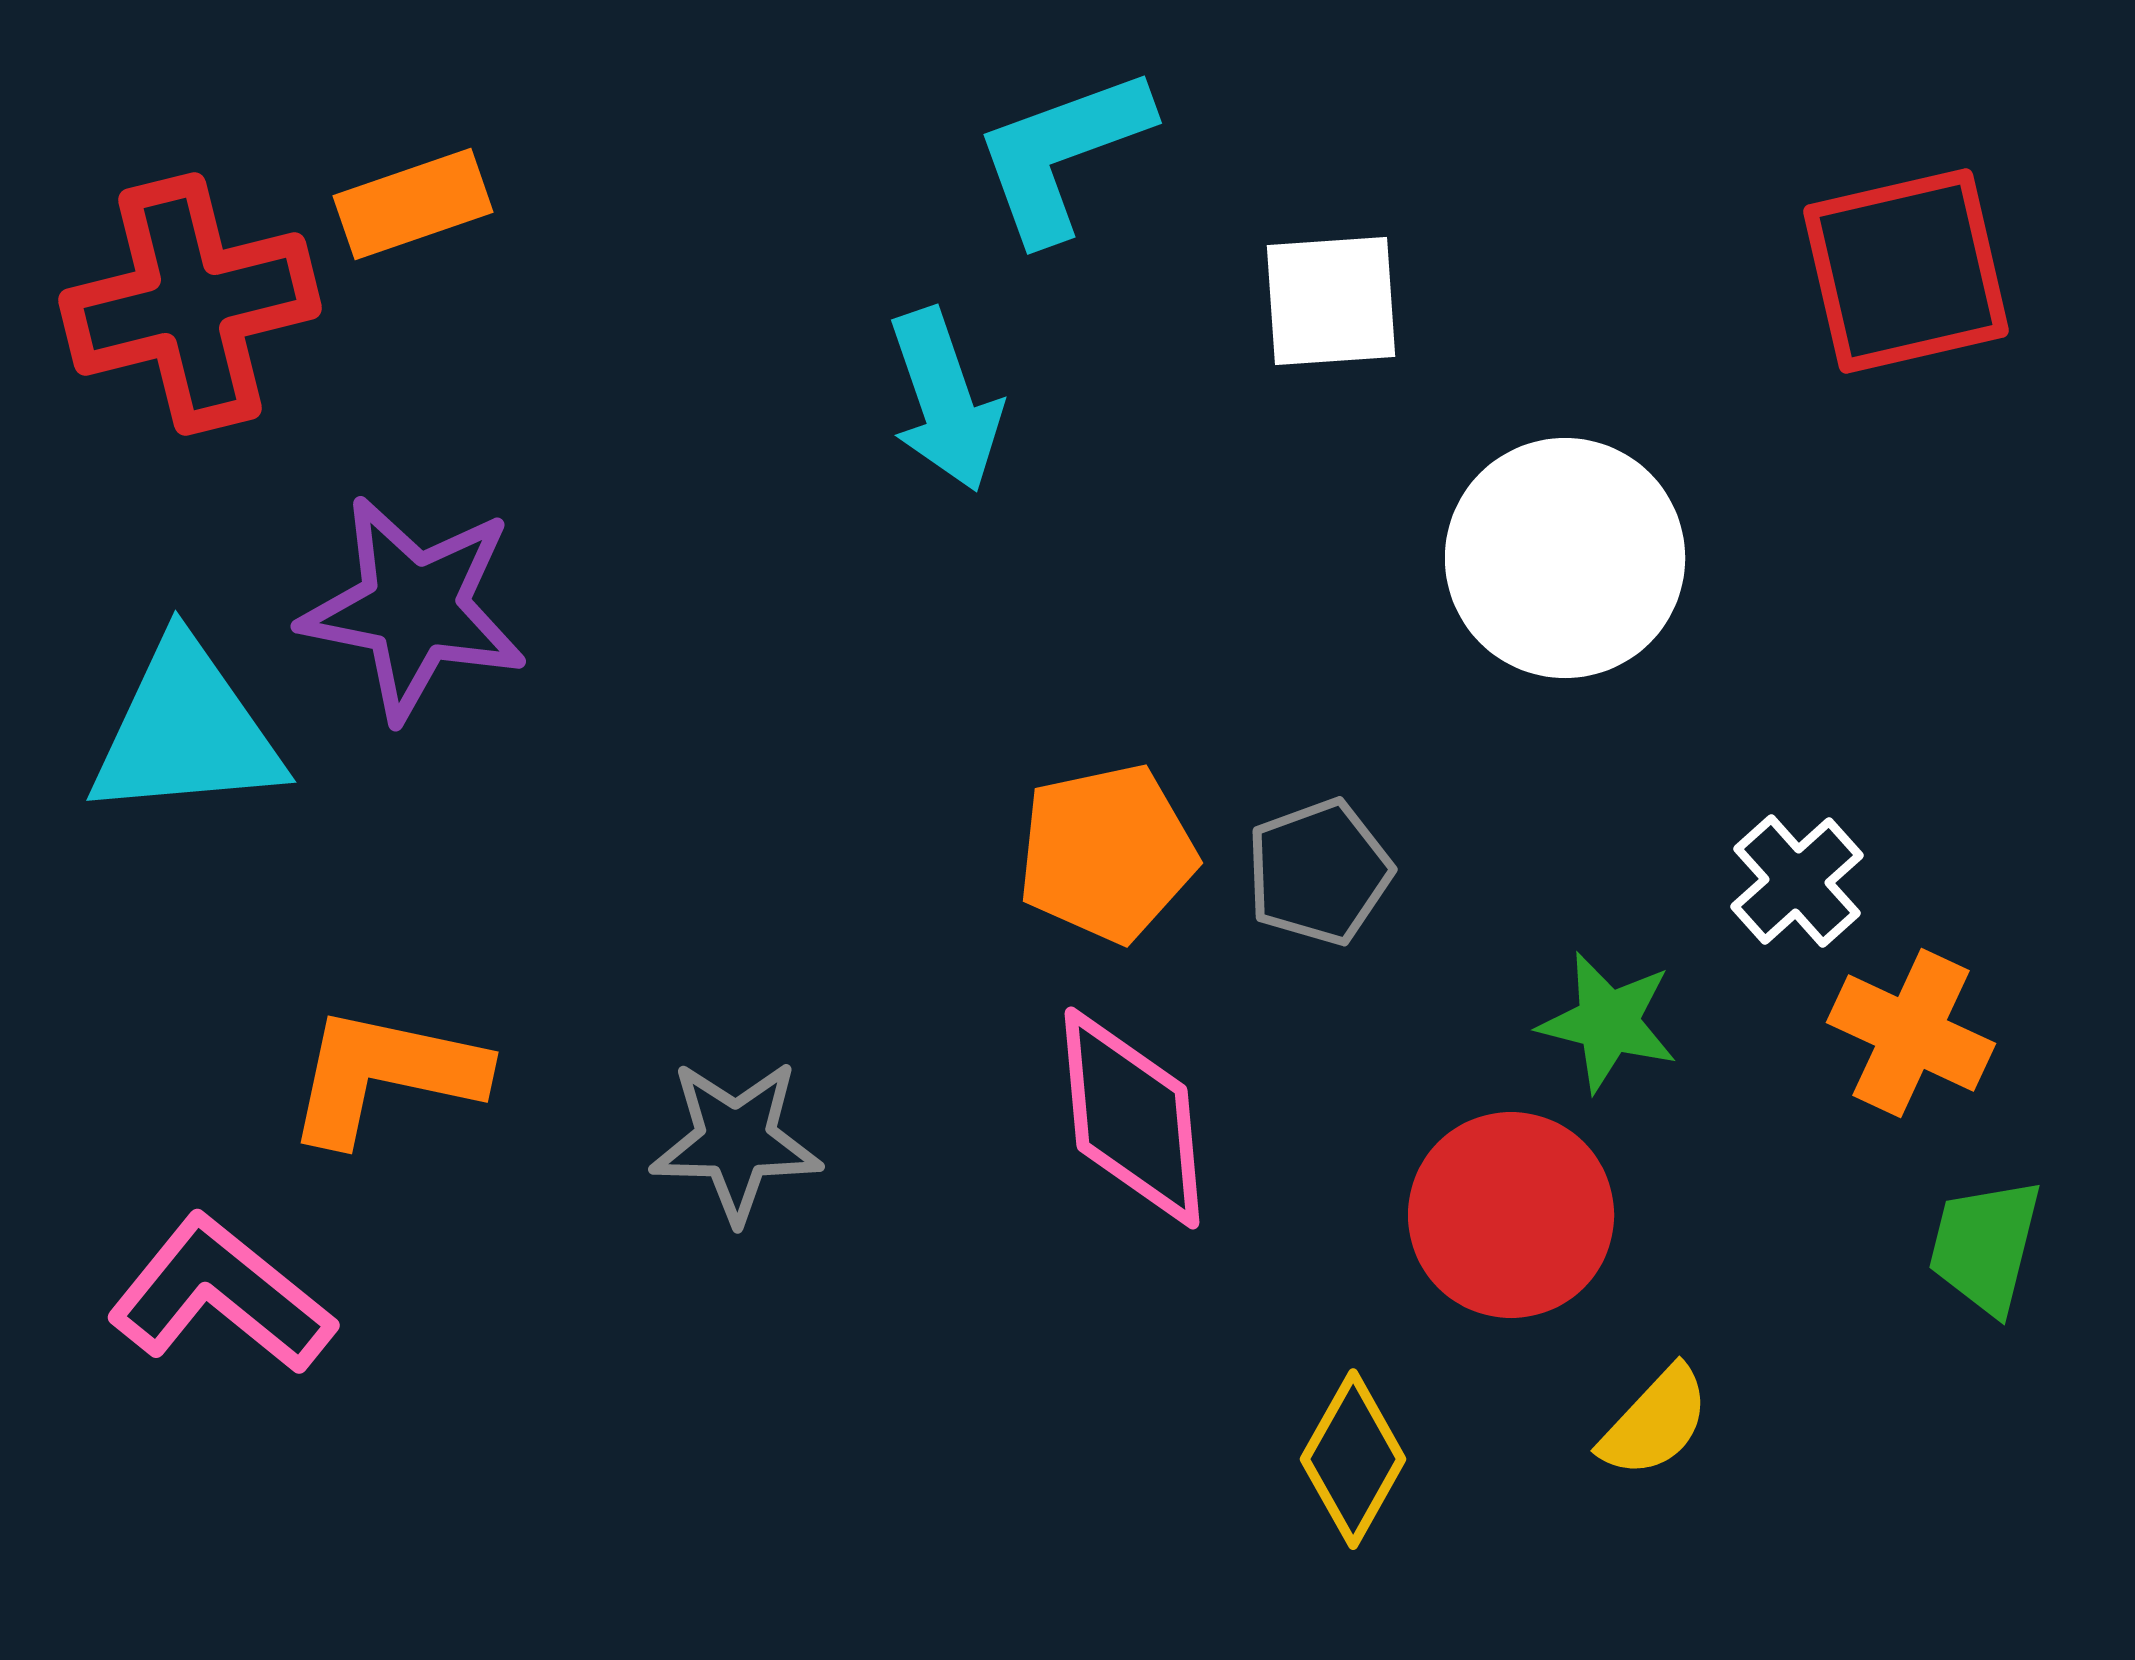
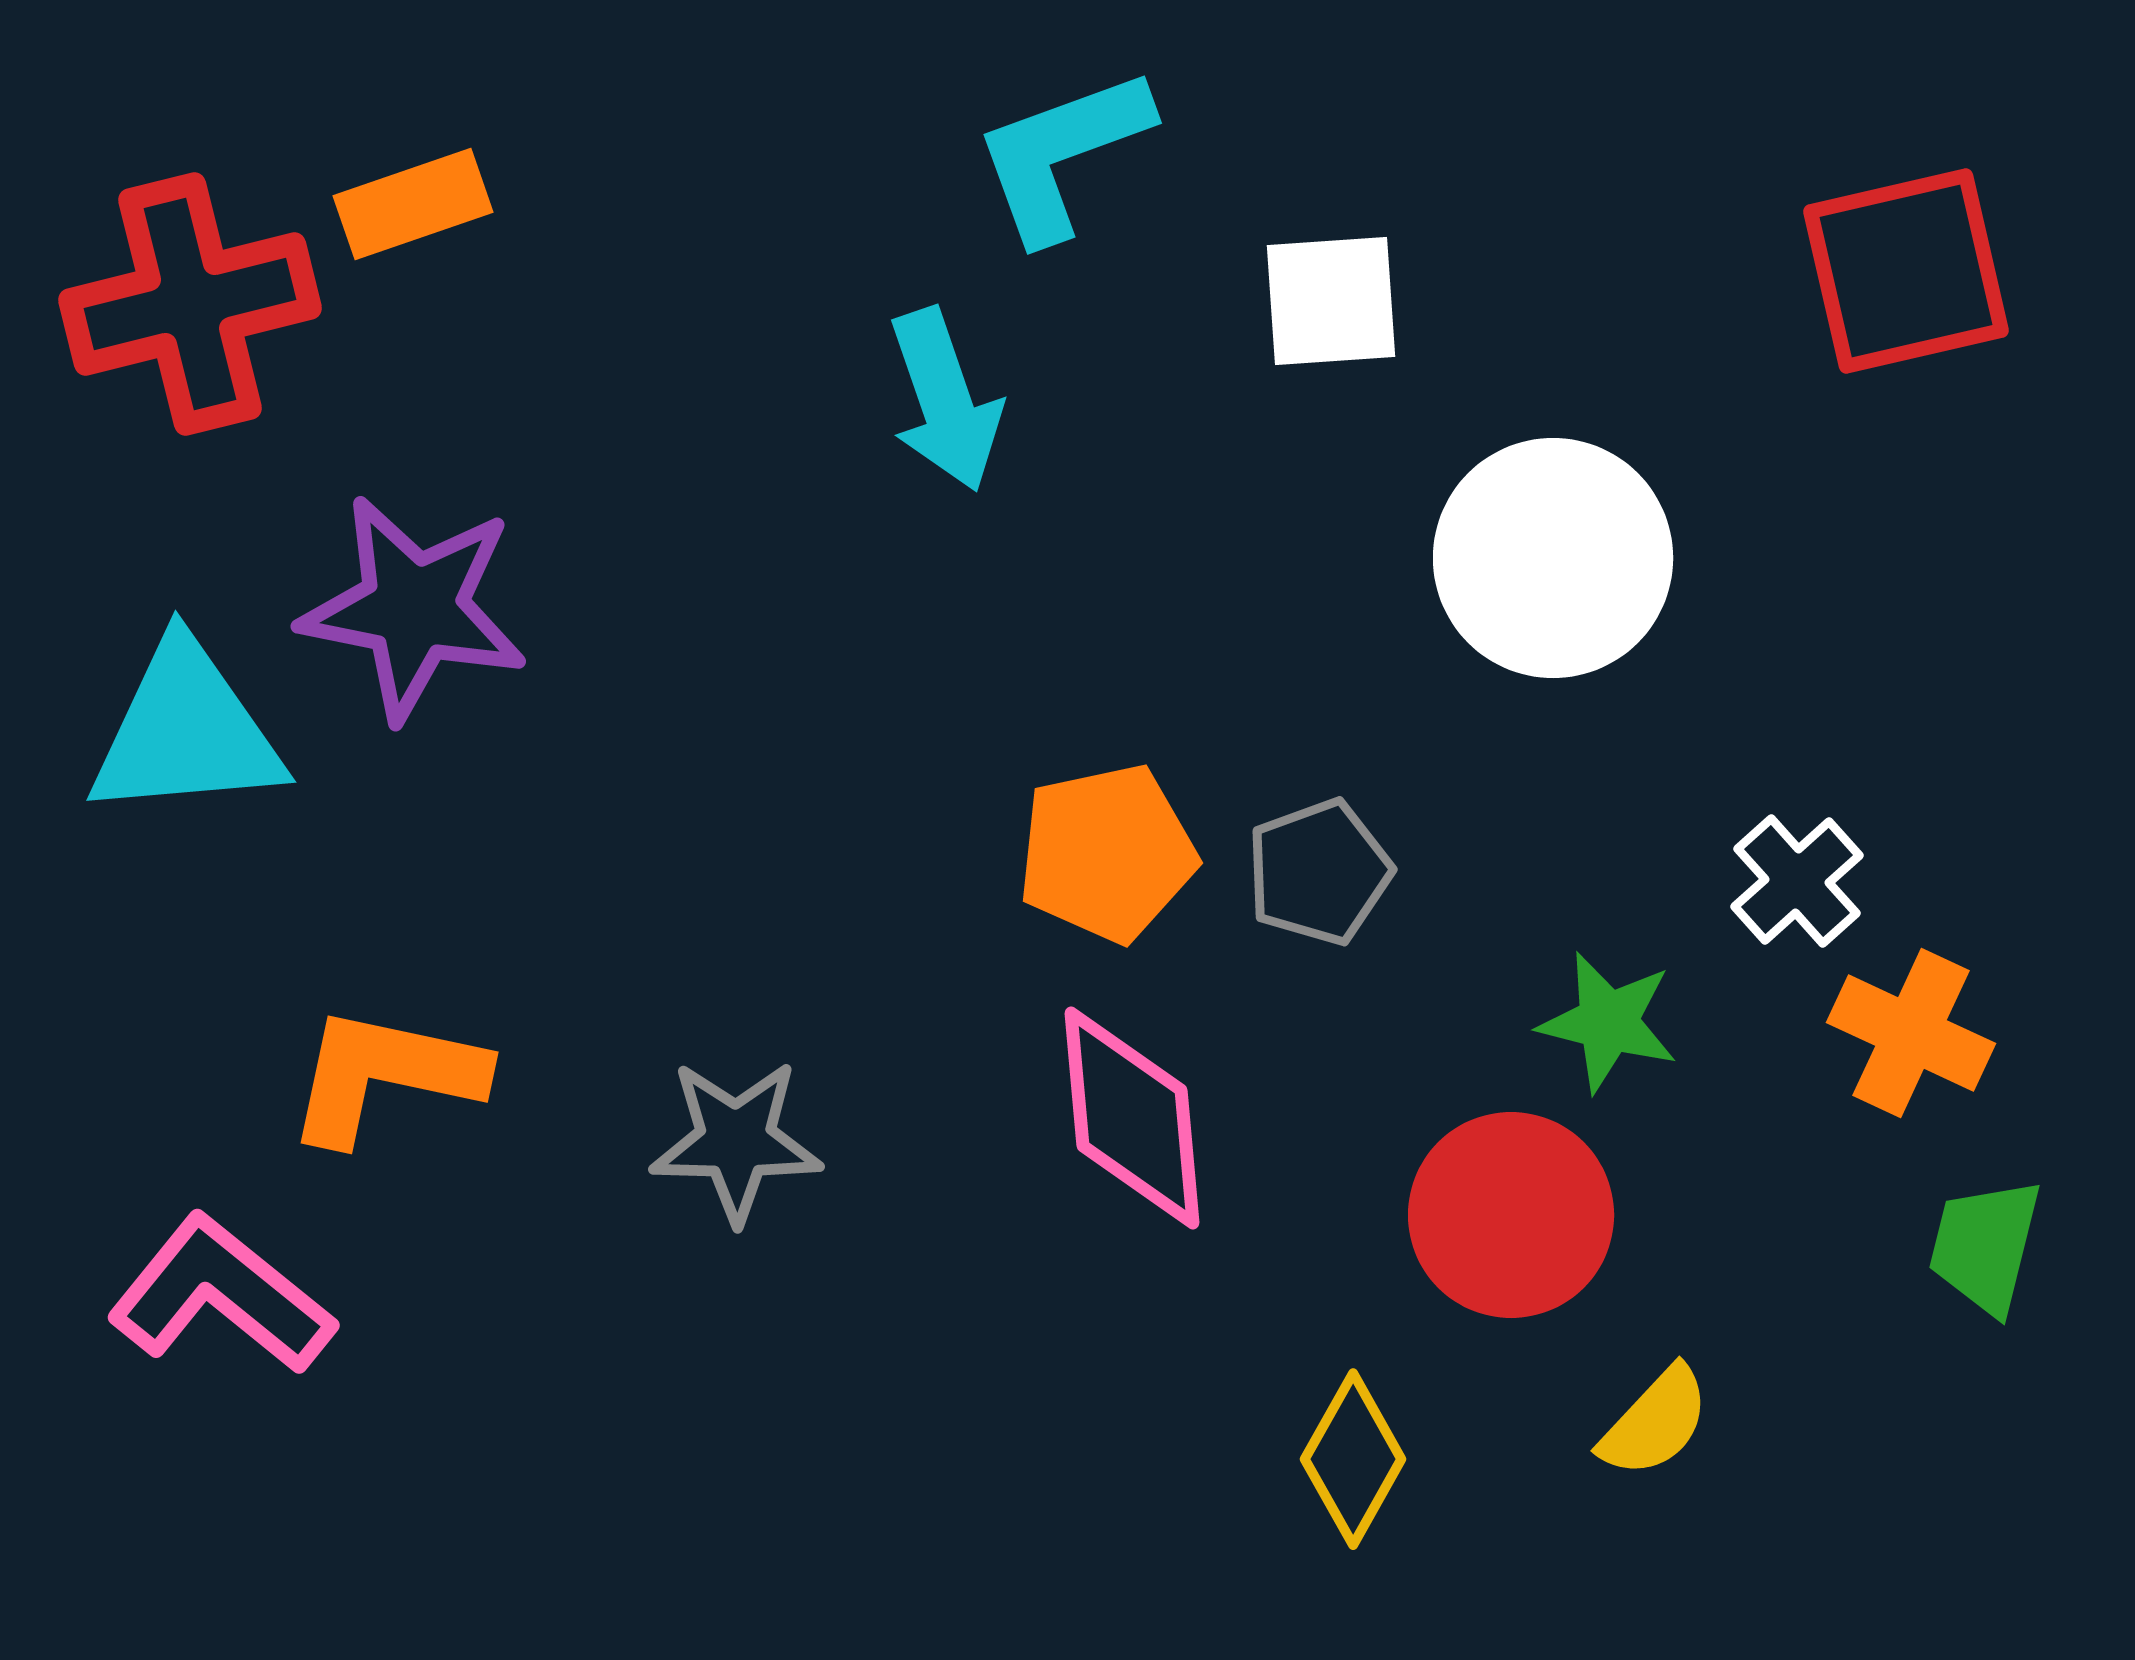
white circle: moved 12 px left
